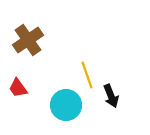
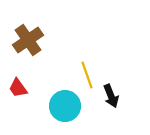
cyan circle: moved 1 px left, 1 px down
